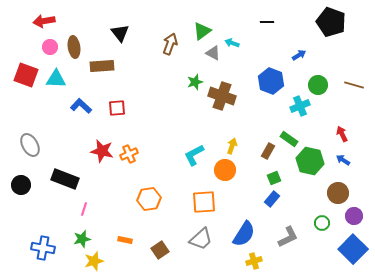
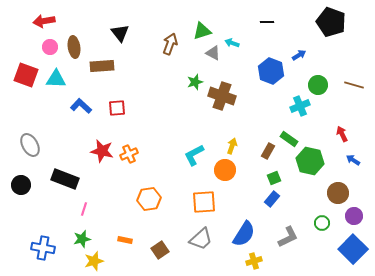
green triangle at (202, 31): rotated 18 degrees clockwise
blue hexagon at (271, 81): moved 10 px up
blue arrow at (343, 160): moved 10 px right
